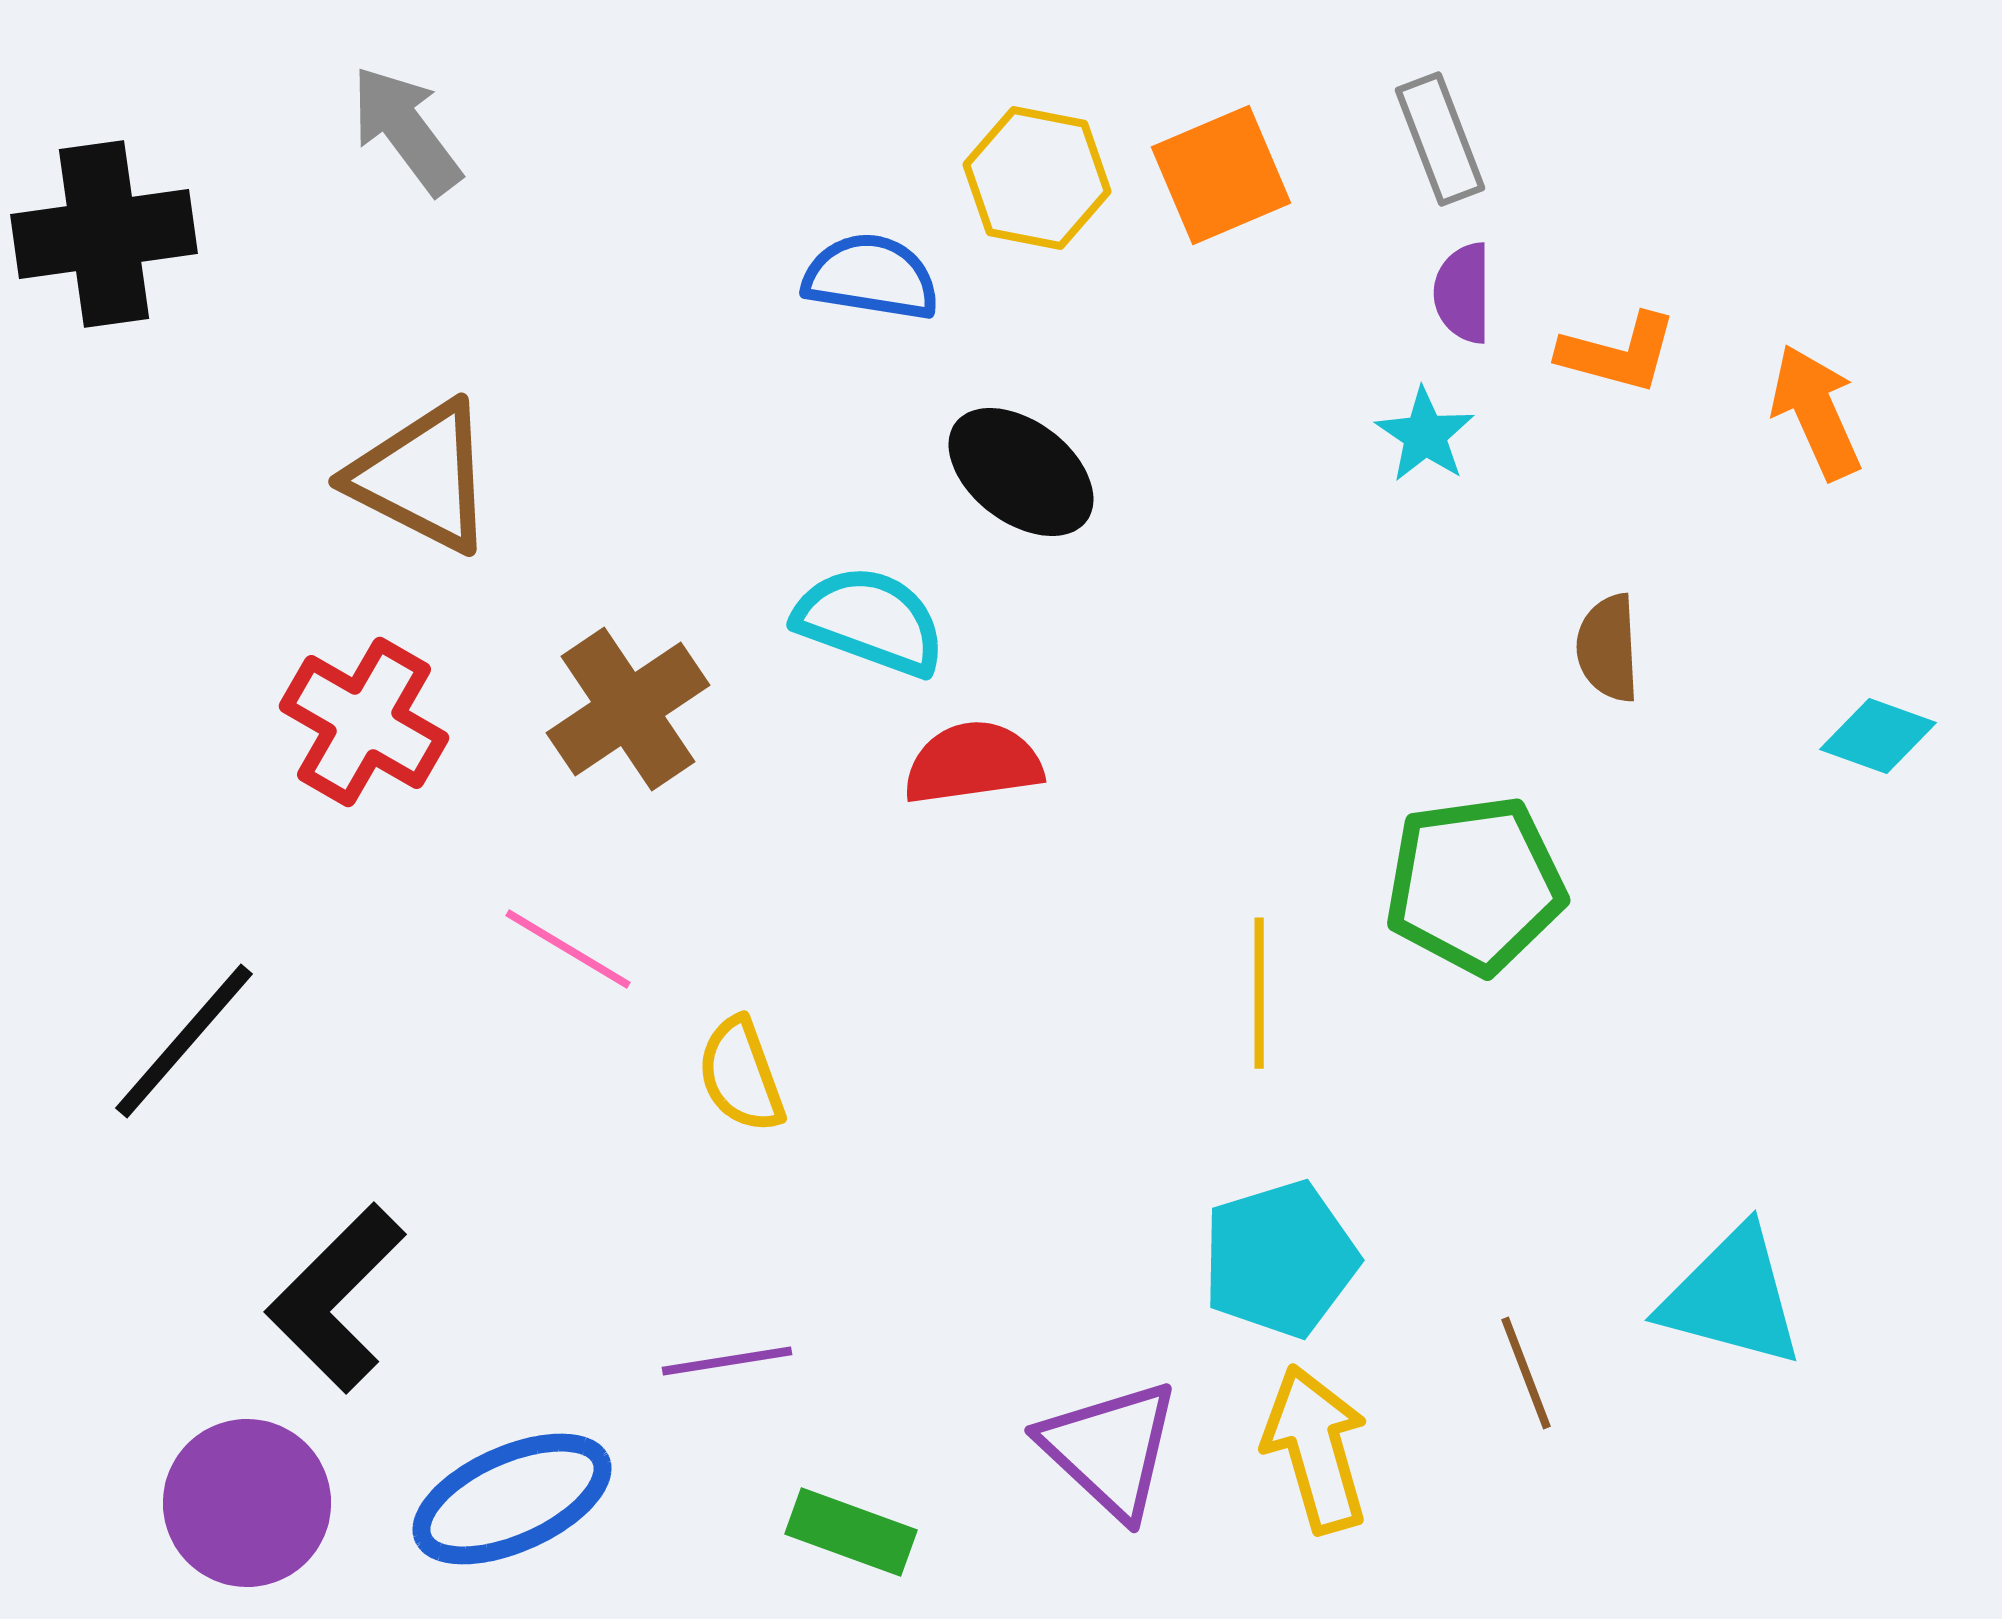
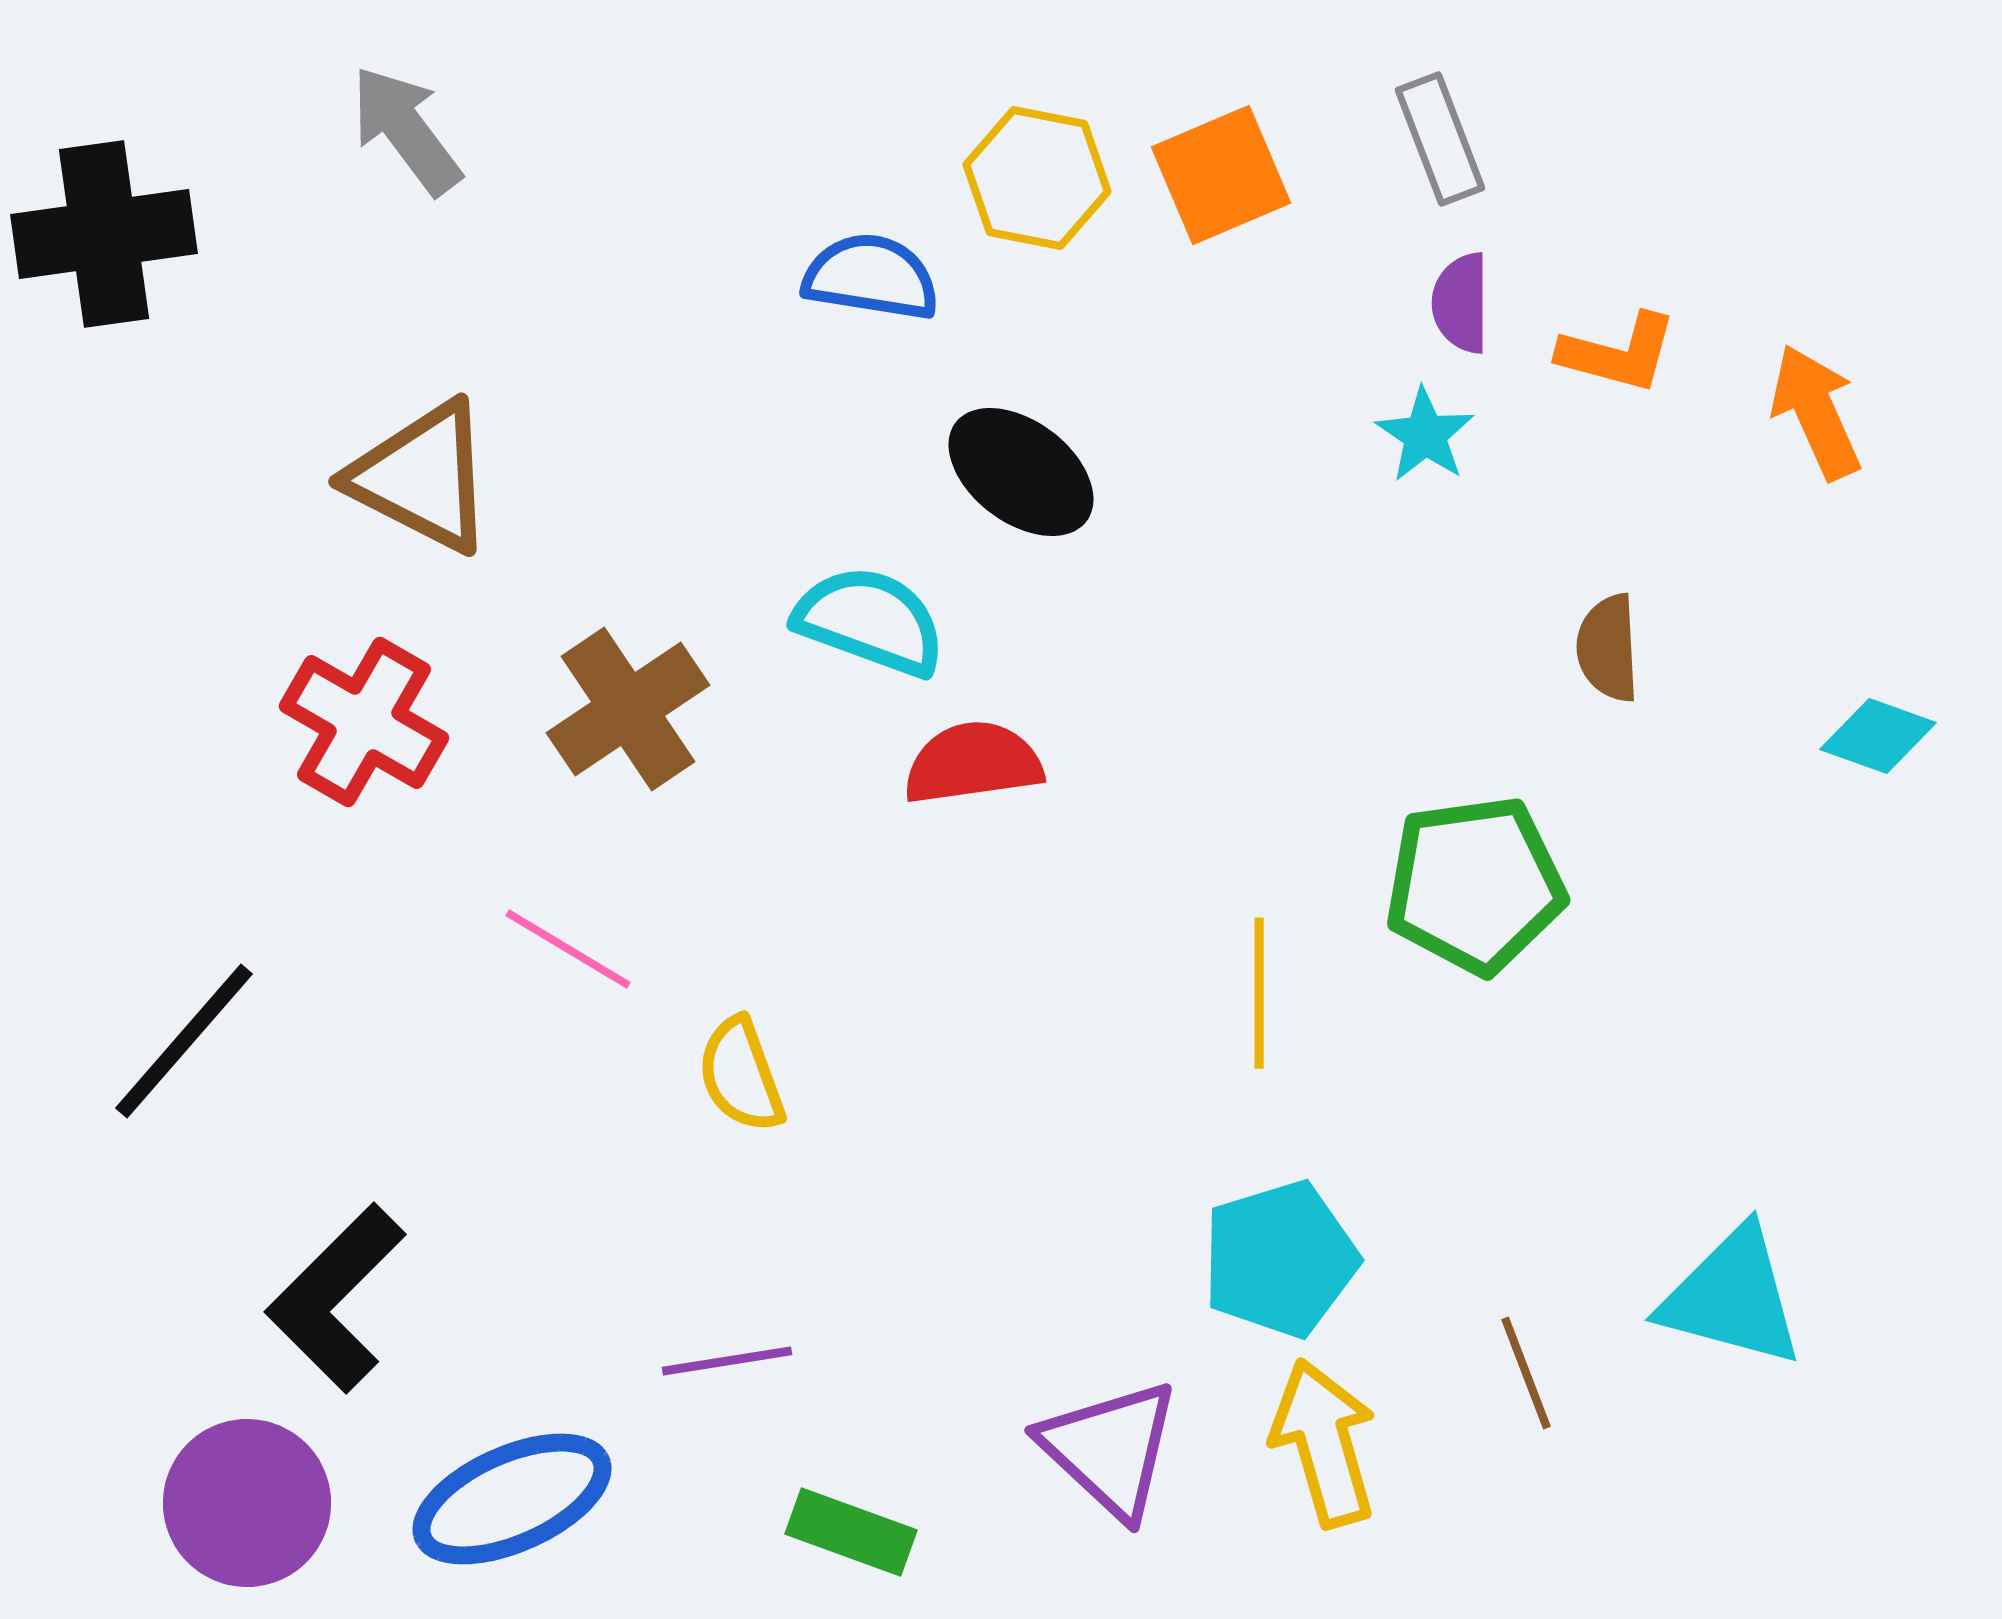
purple semicircle: moved 2 px left, 10 px down
yellow arrow: moved 8 px right, 6 px up
